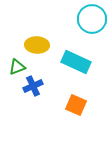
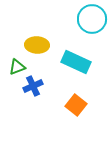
orange square: rotated 15 degrees clockwise
